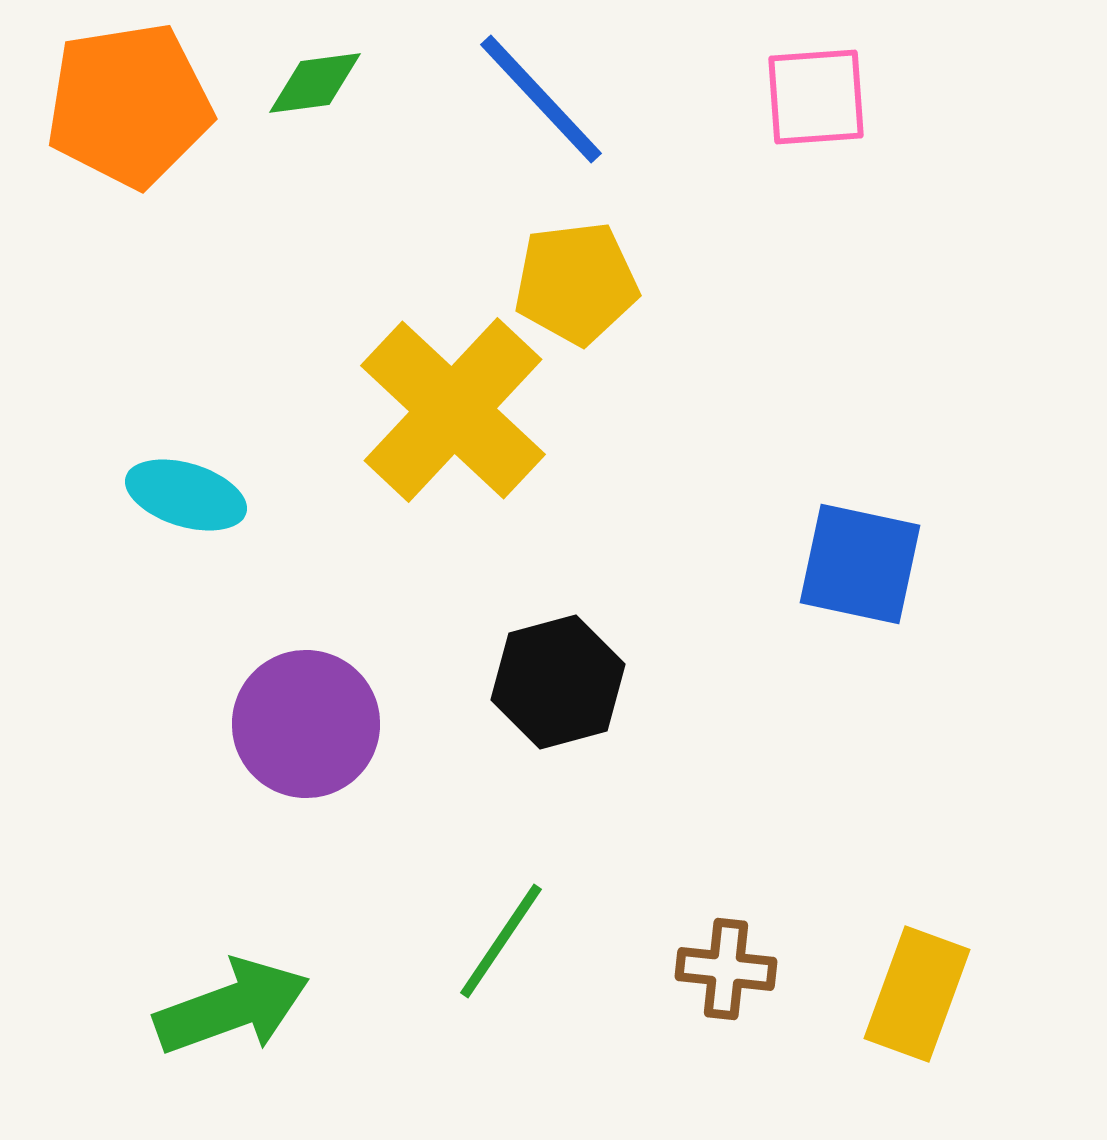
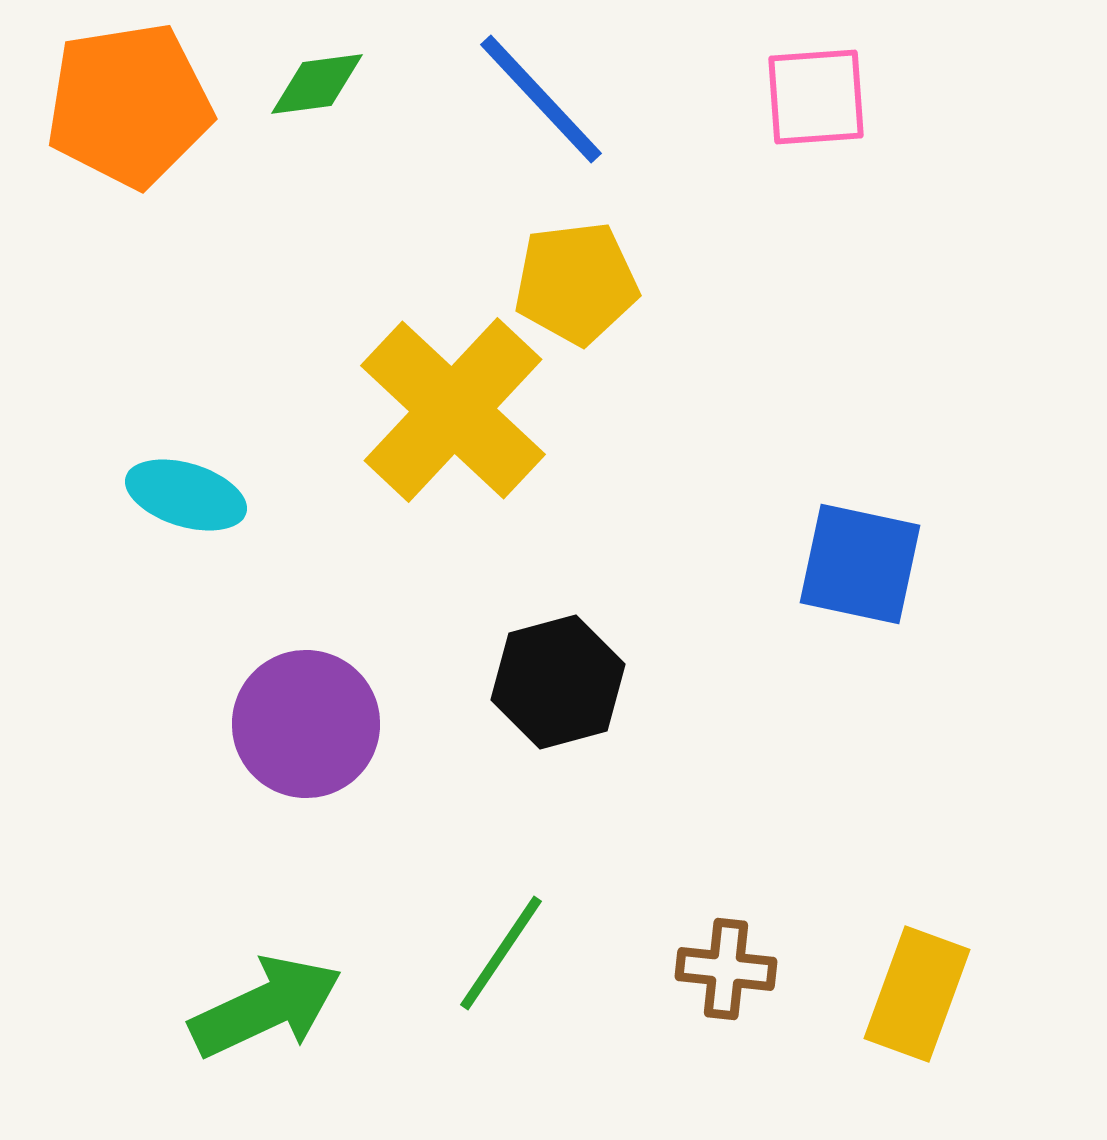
green diamond: moved 2 px right, 1 px down
green line: moved 12 px down
green arrow: moved 34 px right; rotated 5 degrees counterclockwise
